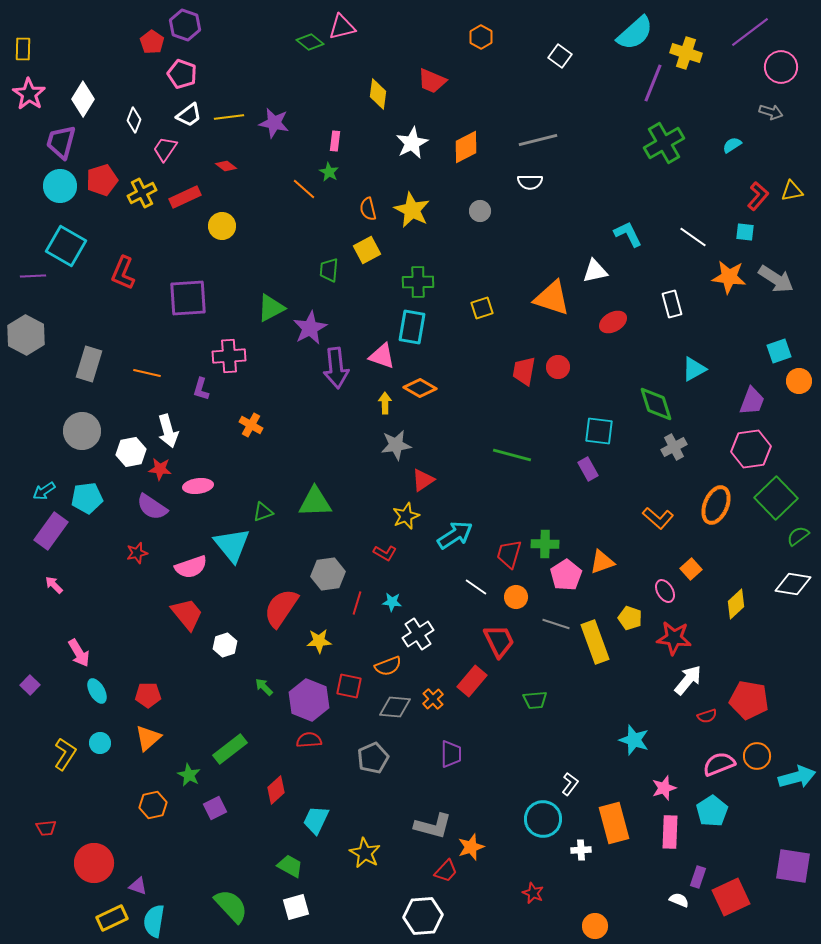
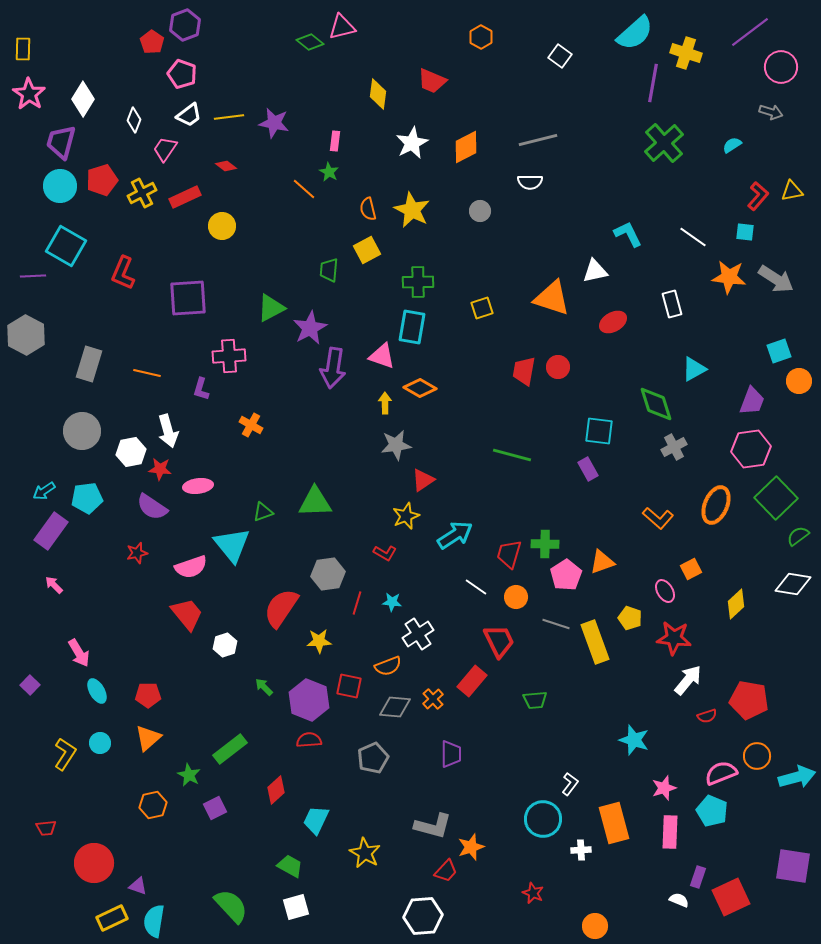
purple hexagon at (185, 25): rotated 20 degrees clockwise
purple line at (653, 83): rotated 12 degrees counterclockwise
green cross at (664, 143): rotated 12 degrees counterclockwise
purple arrow at (336, 368): moved 3 px left; rotated 15 degrees clockwise
orange square at (691, 569): rotated 15 degrees clockwise
pink semicircle at (719, 764): moved 2 px right, 9 px down
cyan pentagon at (712, 811): rotated 16 degrees counterclockwise
